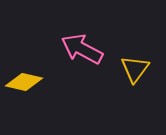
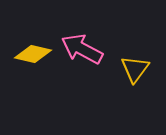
yellow diamond: moved 9 px right, 28 px up
